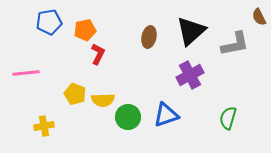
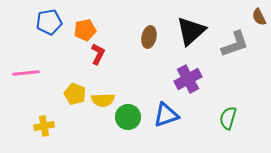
gray L-shape: rotated 8 degrees counterclockwise
purple cross: moved 2 px left, 4 px down
